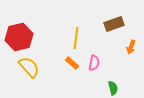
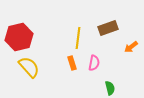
brown rectangle: moved 6 px left, 4 px down
yellow line: moved 2 px right
orange arrow: rotated 32 degrees clockwise
orange rectangle: rotated 32 degrees clockwise
green semicircle: moved 3 px left
